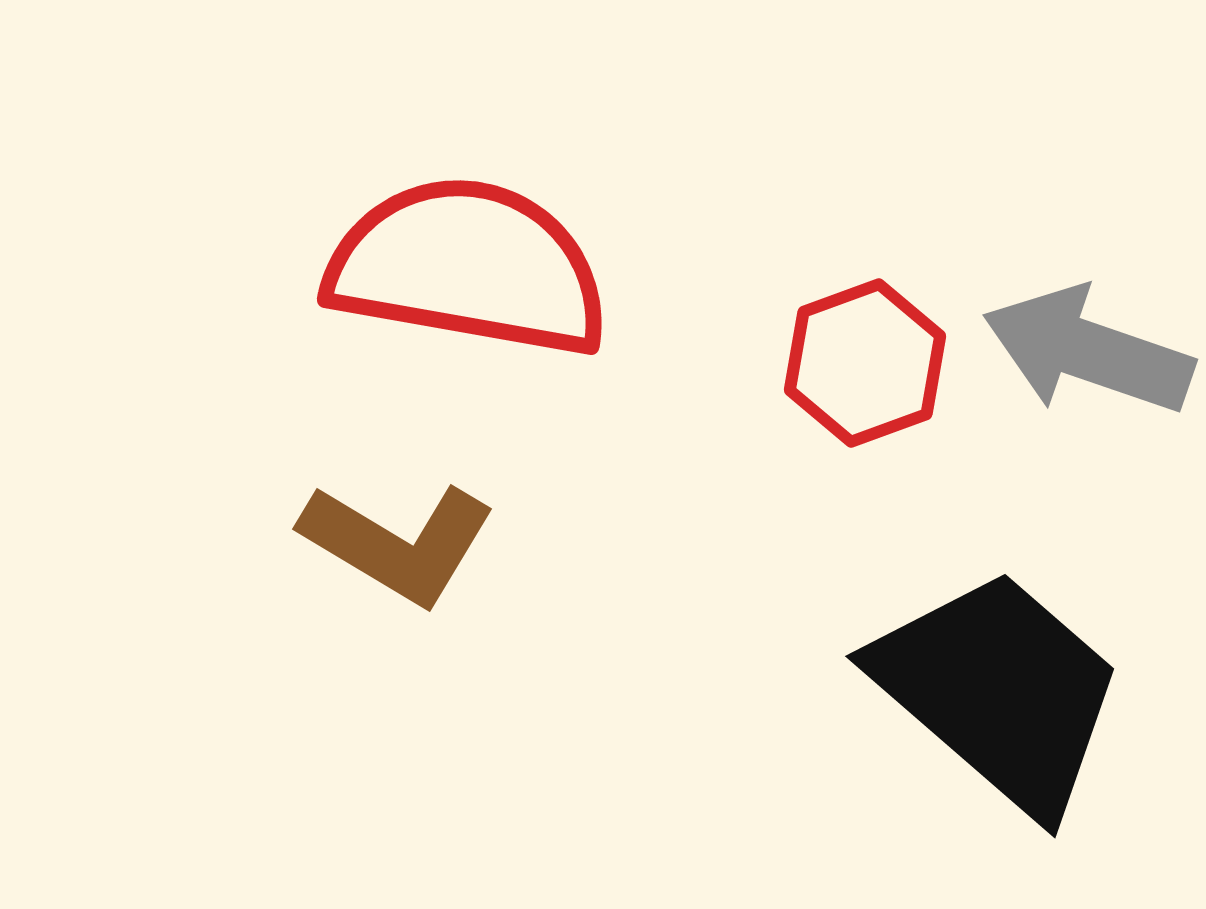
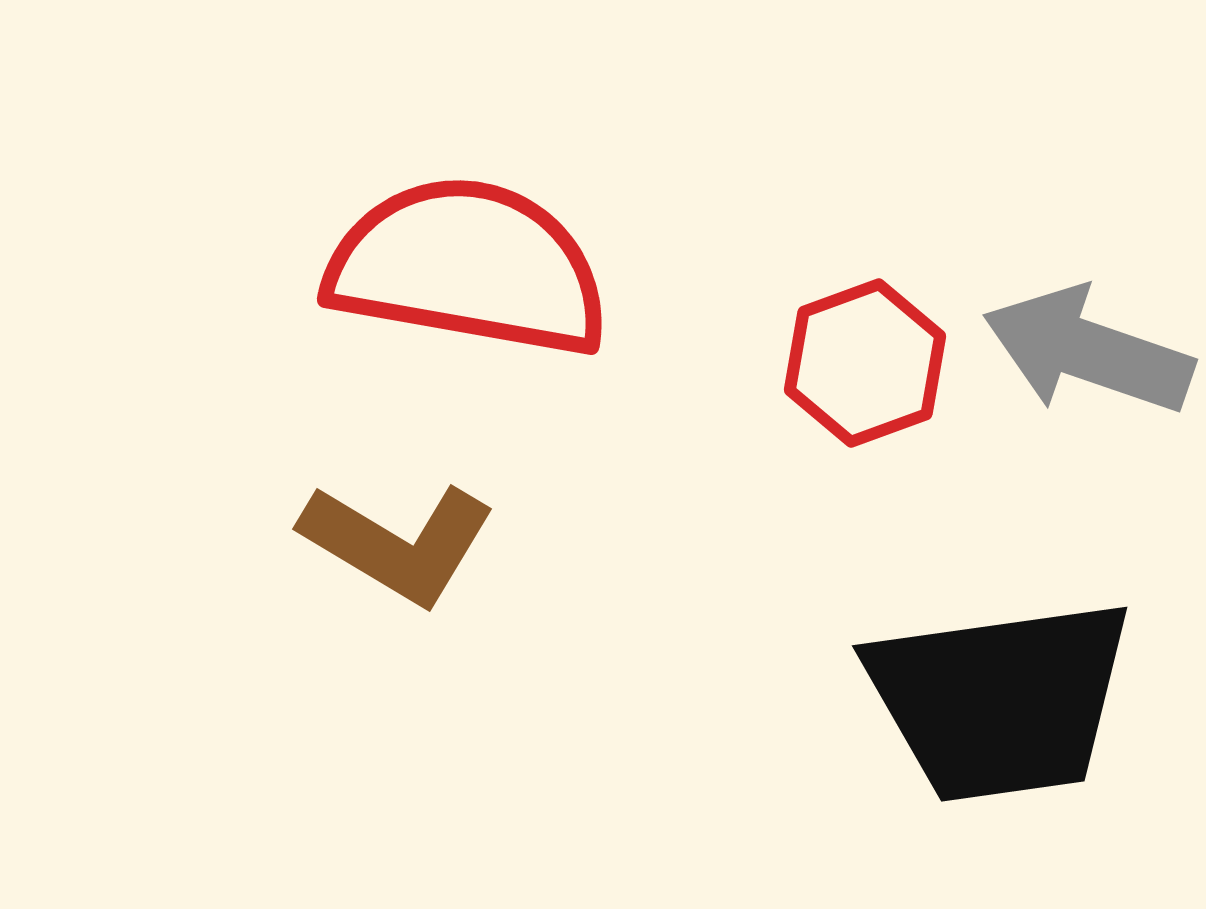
black trapezoid: moved 1 px right, 9 px down; rotated 131 degrees clockwise
